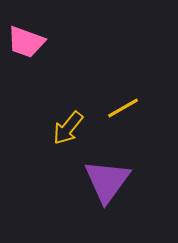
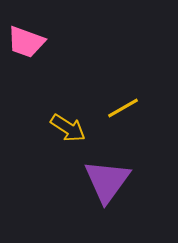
yellow arrow: rotated 96 degrees counterclockwise
